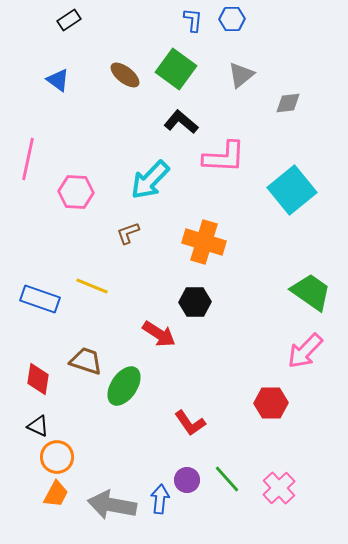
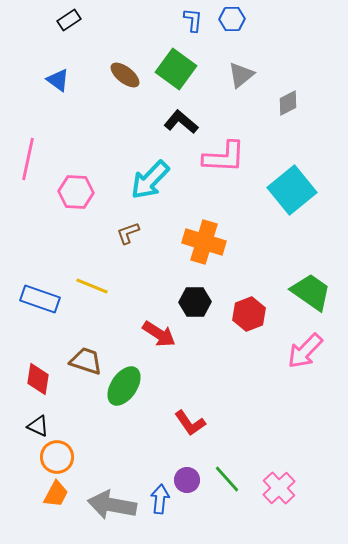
gray diamond: rotated 20 degrees counterclockwise
red hexagon: moved 22 px left, 89 px up; rotated 20 degrees counterclockwise
